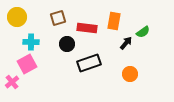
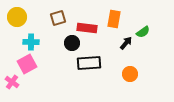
orange rectangle: moved 2 px up
black circle: moved 5 px right, 1 px up
black rectangle: rotated 15 degrees clockwise
pink cross: rotated 16 degrees counterclockwise
